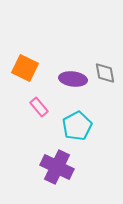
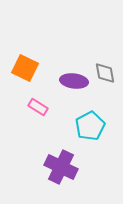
purple ellipse: moved 1 px right, 2 px down
pink rectangle: moved 1 px left; rotated 18 degrees counterclockwise
cyan pentagon: moved 13 px right
purple cross: moved 4 px right
